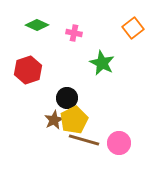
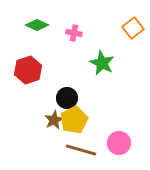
brown line: moved 3 px left, 10 px down
